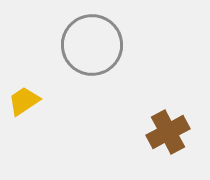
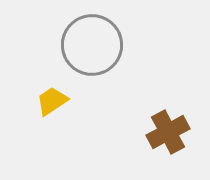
yellow trapezoid: moved 28 px right
